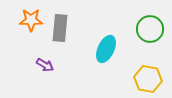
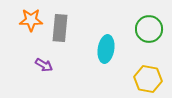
green circle: moved 1 px left
cyan ellipse: rotated 16 degrees counterclockwise
purple arrow: moved 1 px left
